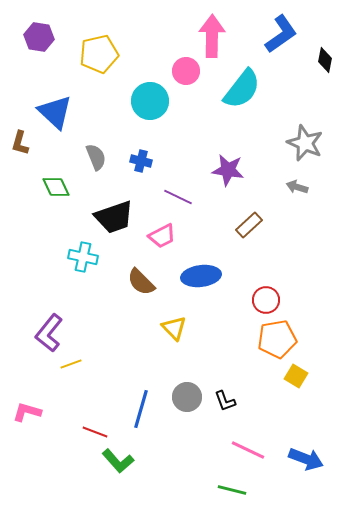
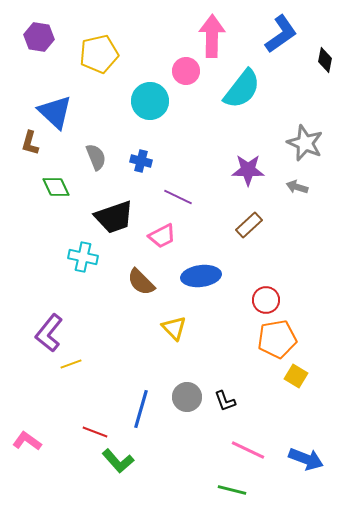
brown L-shape: moved 10 px right
purple star: moved 20 px right; rotated 8 degrees counterclockwise
pink L-shape: moved 29 px down; rotated 20 degrees clockwise
